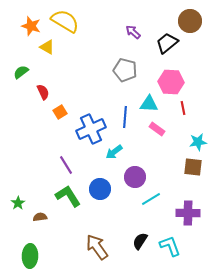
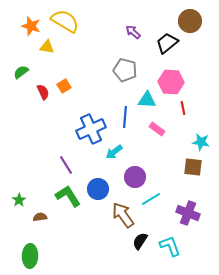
yellow triangle: rotated 21 degrees counterclockwise
cyan triangle: moved 2 px left, 4 px up
orange square: moved 4 px right, 26 px up
cyan star: moved 3 px right; rotated 18 degrees clockwise
blue circle: moved 2 px left
green star: moved 1 px right, 3 px up
purple cross: rotated 20 degrees clockwise
brown arrow: moved 26 px right, 32 px up
